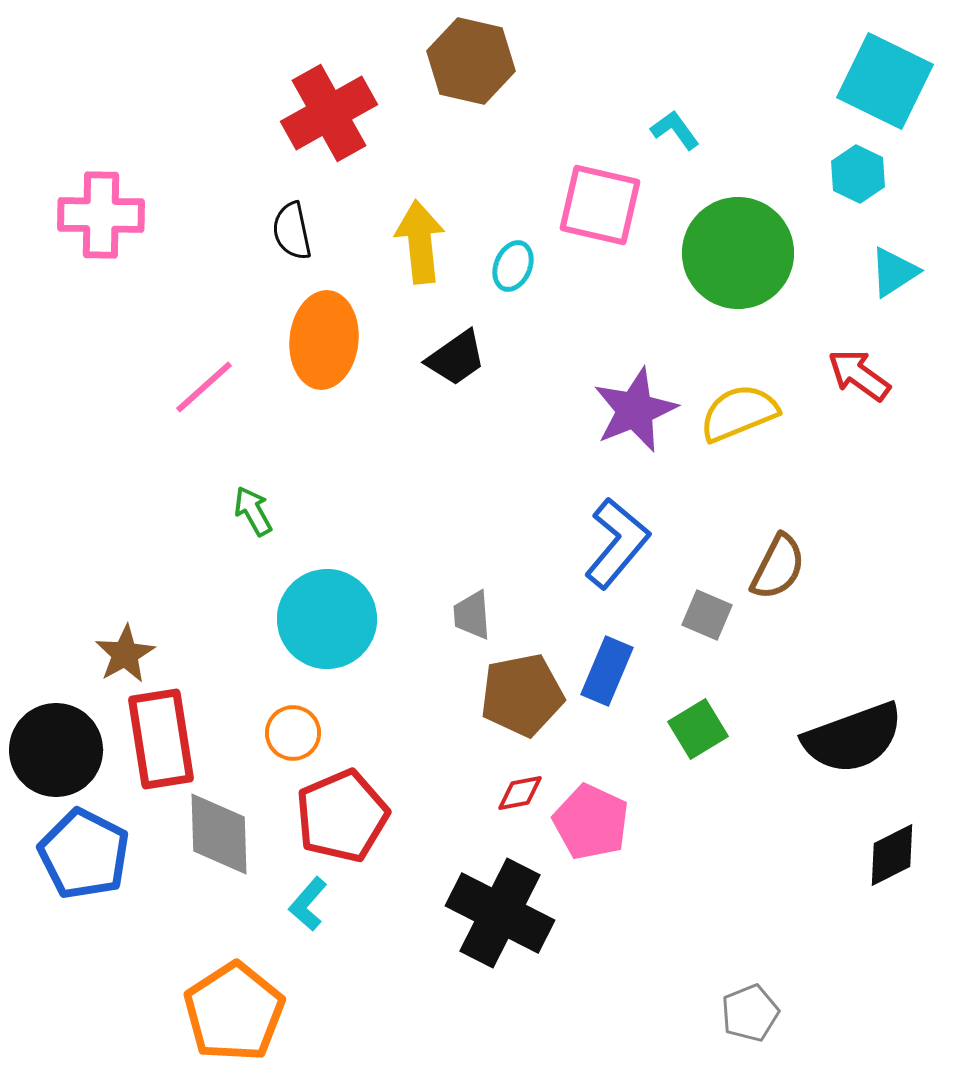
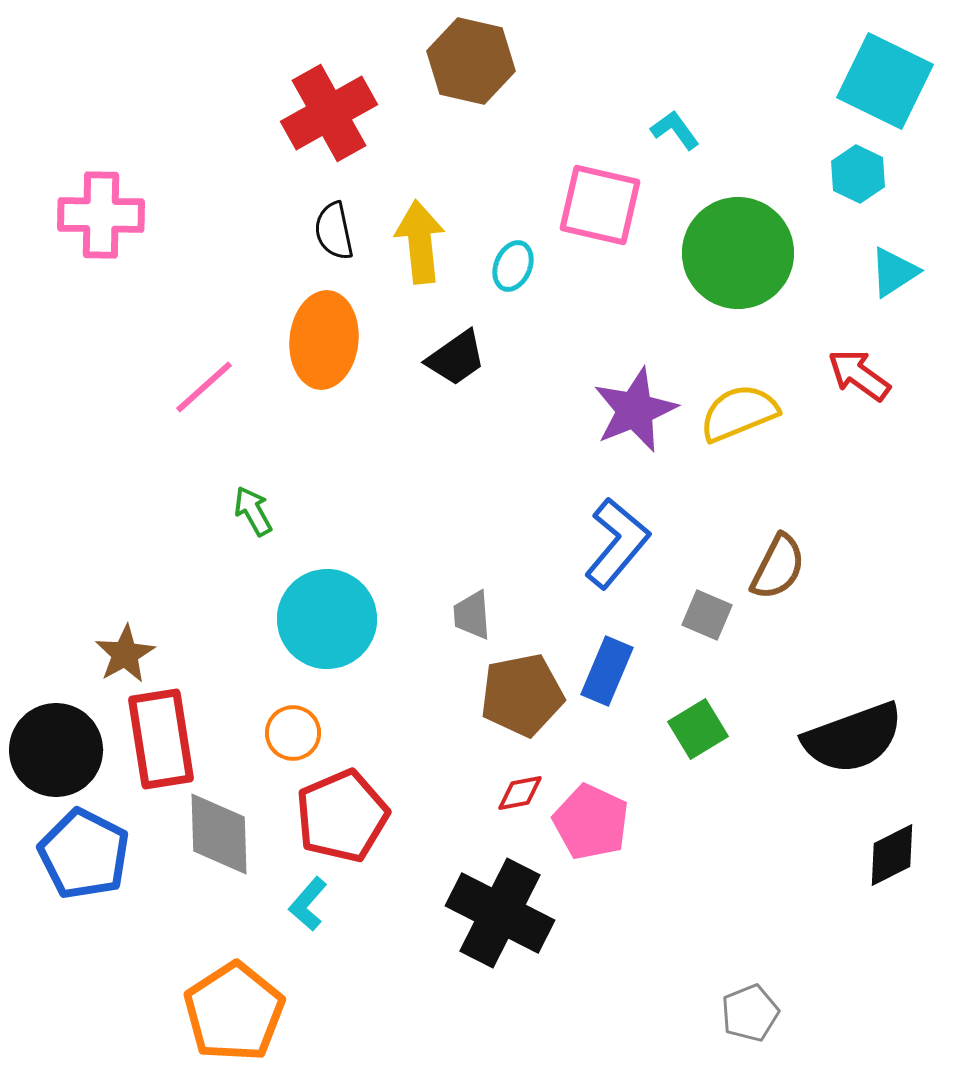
black semicircle at (292, 231): moved 42 px right
